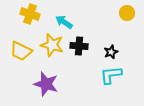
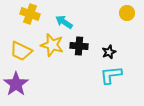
black star: moved 2 px left
purple star: moved 30 px left; rotated 20 degrees clockwise
